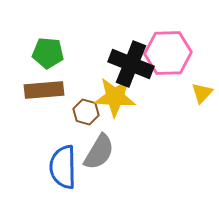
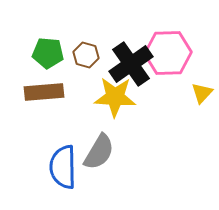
black cross: rotated 33 degrees clockwise
brown rectangle: moved 2 px down
brown hexagon: moved 57 px up
